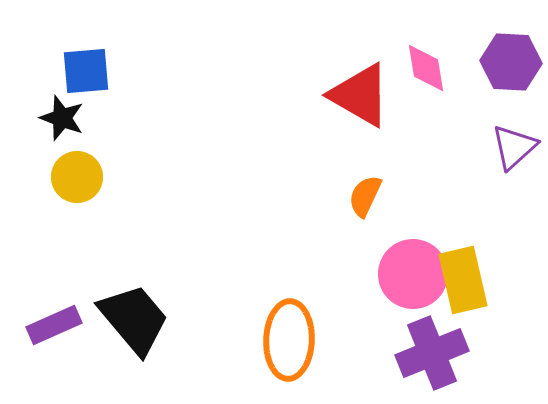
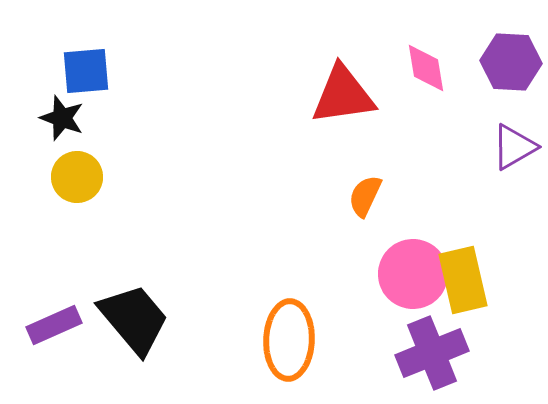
red triangle: moved 17 px left; rotated 38 degrees counterclockwise
purple triangle: rotated 12 degrees clockwise
